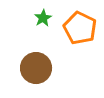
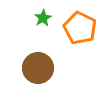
brown circle: moved 2 px right
